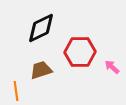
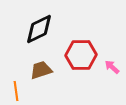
black diamond: moved 2 px left, 1 px down
red hexagon: moved 1 px right, 3 px down
